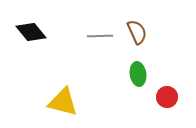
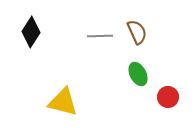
black diamond: rotated 72 degrees clockwise
green ellipse: rotated 20 degrees counterclockwise
red circle: moved 1 px right
